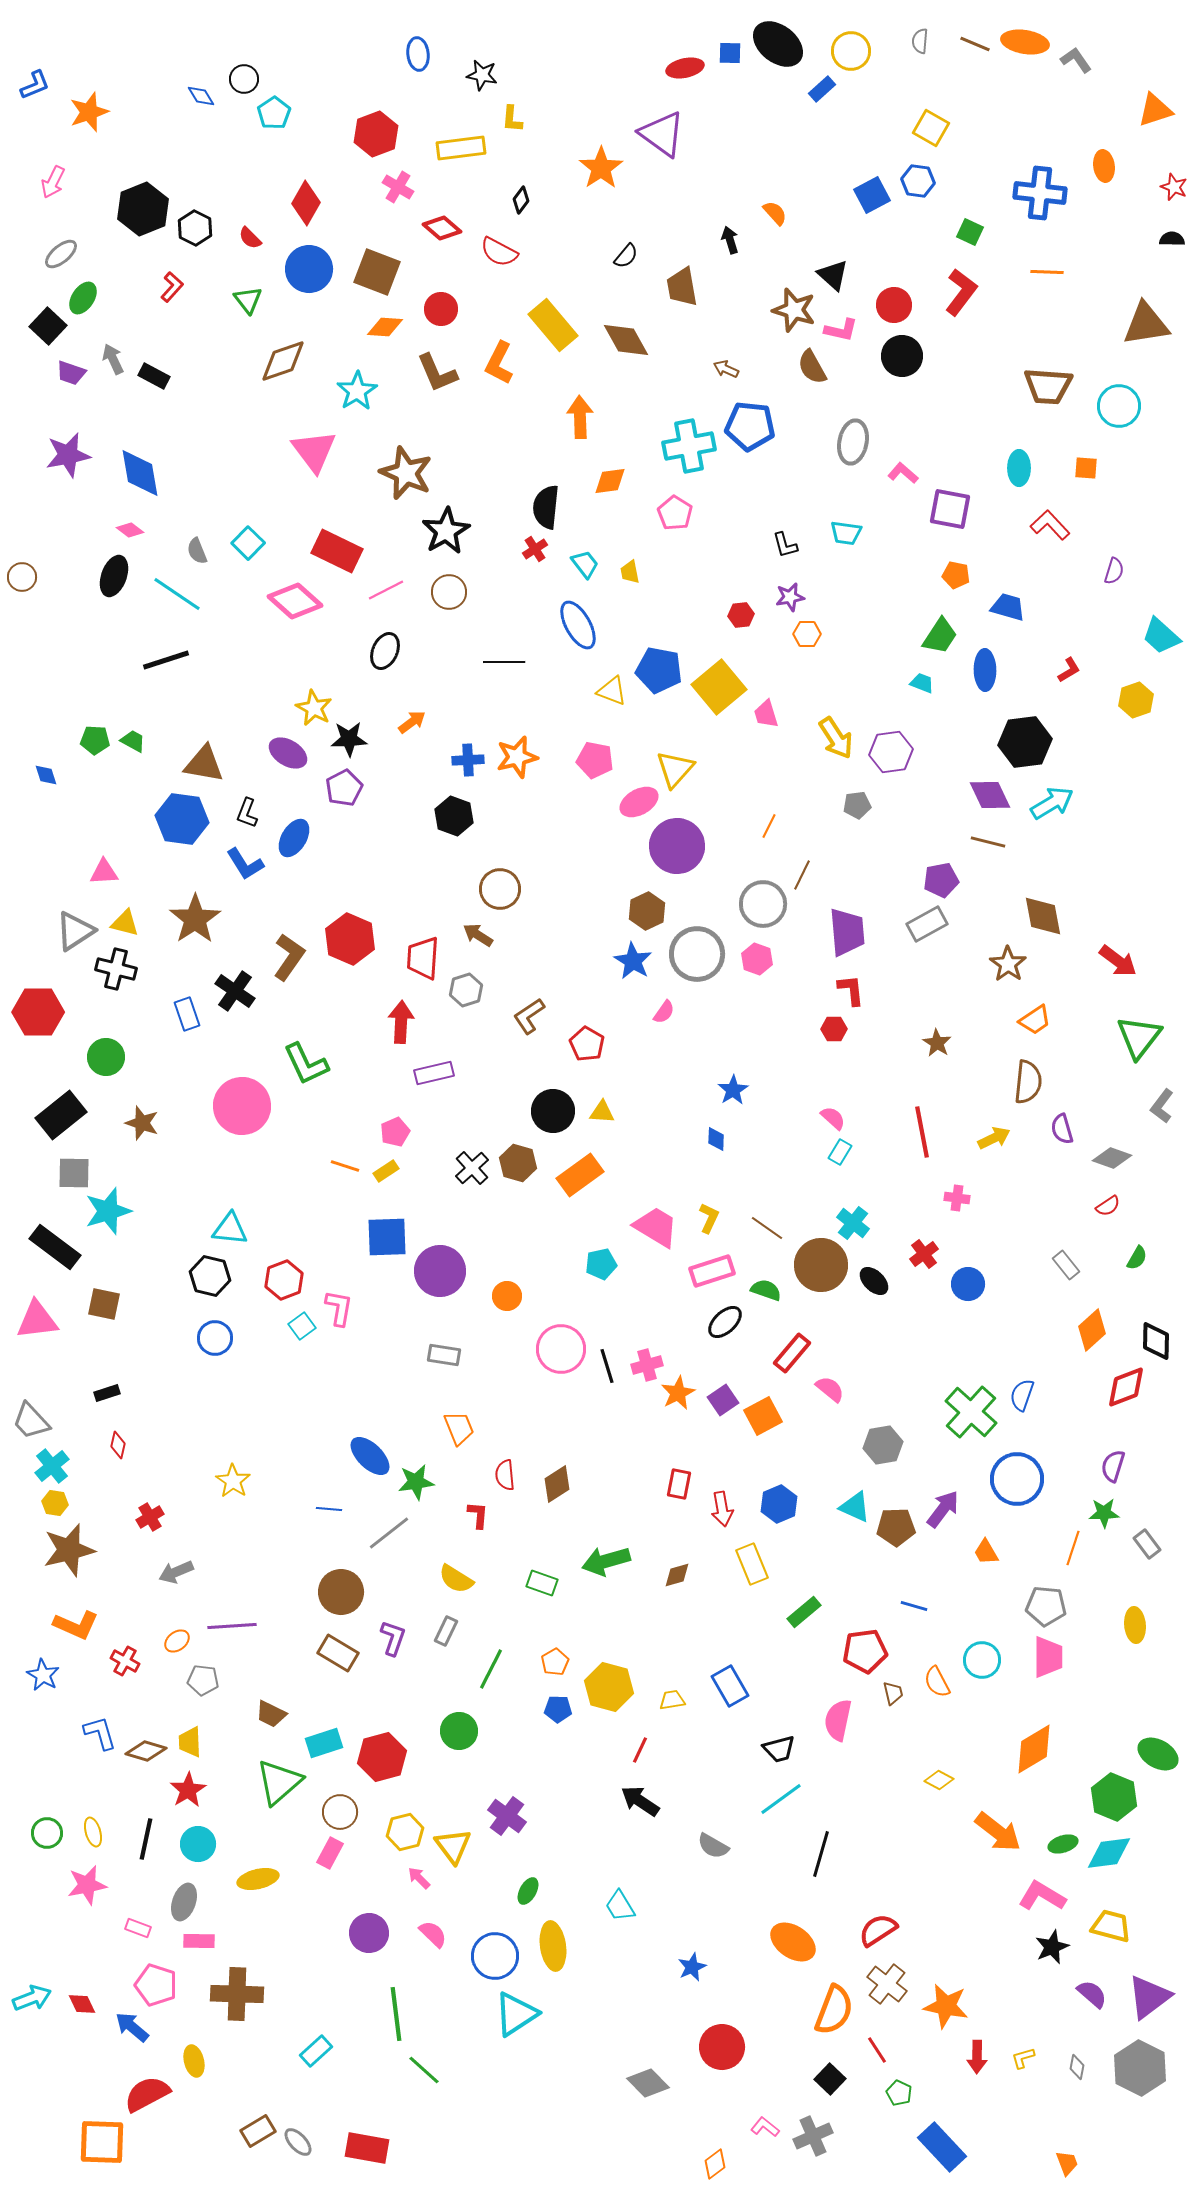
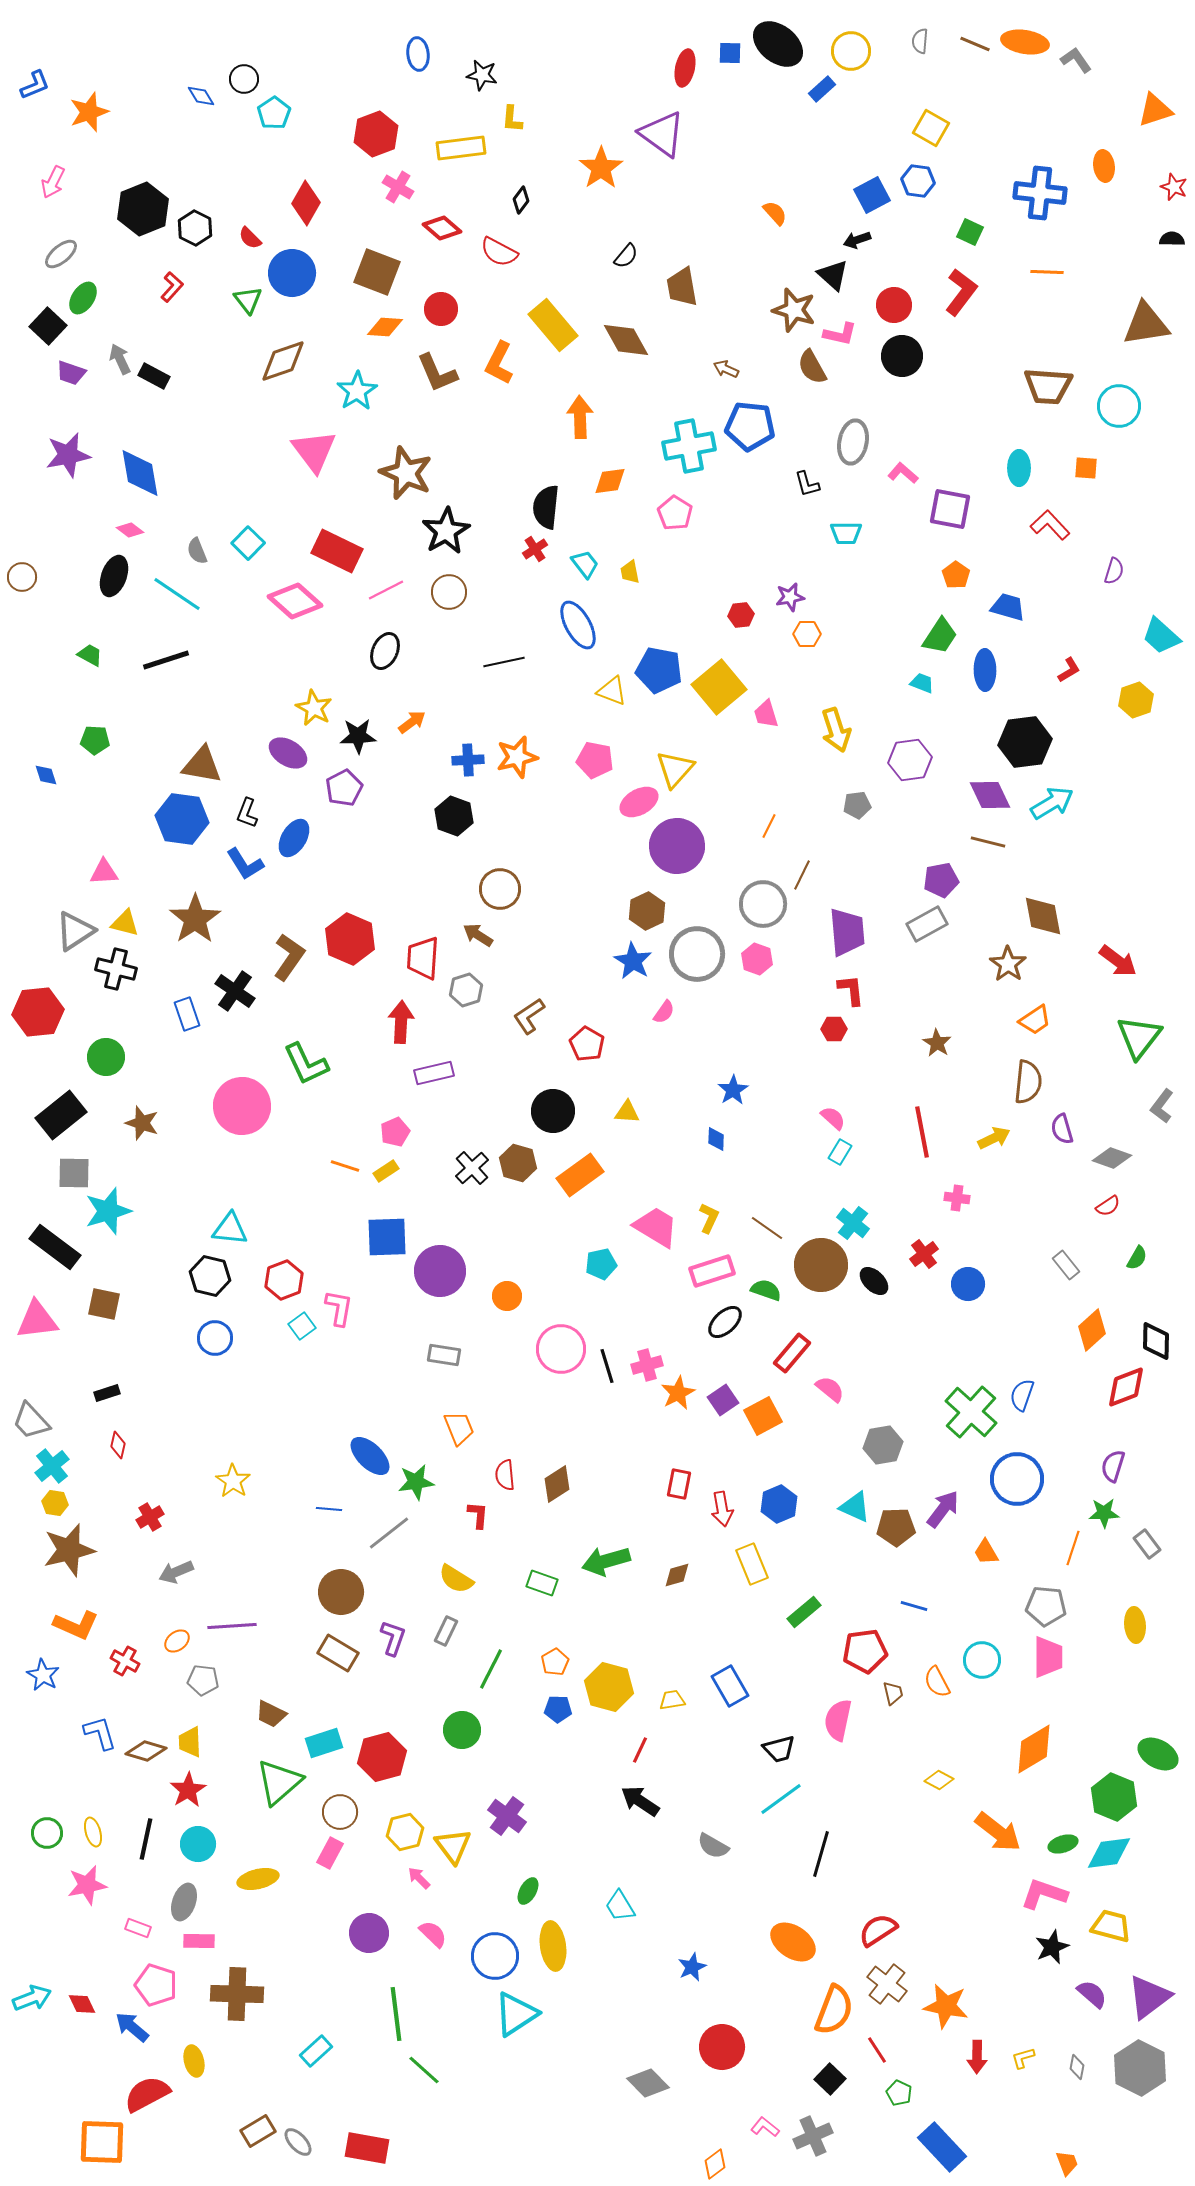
red ellipse at (685, 68): rotated 66 degrees counterclockwise
black arrow at (730, 240): moved 127 px right; rotated 92 degrees counterclockwise
blue circle at (309, 269): moved 17 px left, 4 px down
pink L-shape at (841, 330): moved 1 px left, 4 px down
gray arrow at (113, 359): moved 7 px right
cyan trapezoid at (846, 533): rotated 8 degrees counterclockwise
black L-shape at (785, 545): moved 22 px right, 61 px up
orange pentagon at (956, 575): rotated 24 degrees clockwise
black line at (504, 662): rotated 12 degrees counterclockwise
yellow arrow at (836, 738): moved 8 px up; rotated 15 degrees clockwise
black star at (349, 739): moved 9 px right, 3 px up
green trapezoid at (133, 741): moved 43 px left, 86 px up
purple hexagon at (891, 752): moved 19 px right, 8 px down
brown triangle at (204, 764): moved 2 px left, 1 px down
red hexagon at (38, 1012): rotated 6 degrees counterclockwise
yellow triangle at (602, 1112): moved 25 px right
green circle at (459, 1731): moved 3 px right, 1 px up
pink L-shape at (1042, 1896): moved 2 px right, 2 px up; rotated 12 degrees counterclockwise
